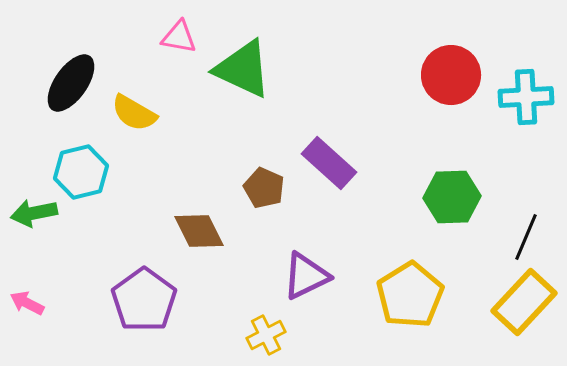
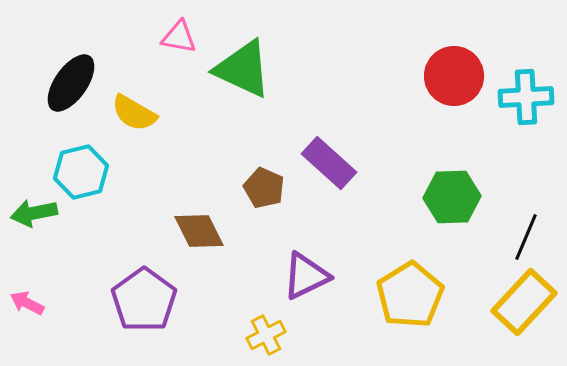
red circle: moved 3 px right, 1 px down
